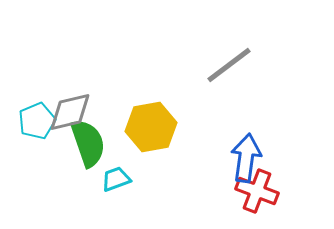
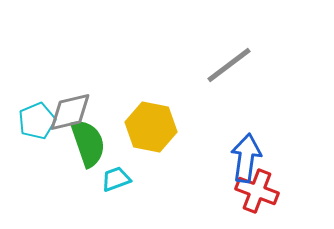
yellow hexagon: rotated 21 degrees clockwise
